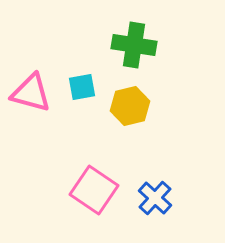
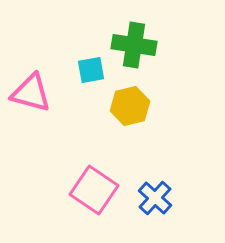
cyan square: moved 9 px right, 17 px up
